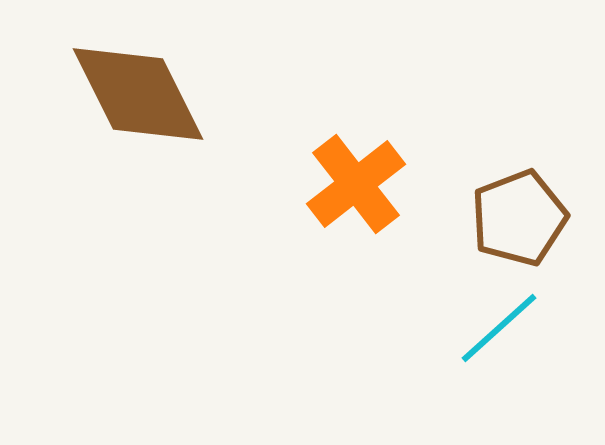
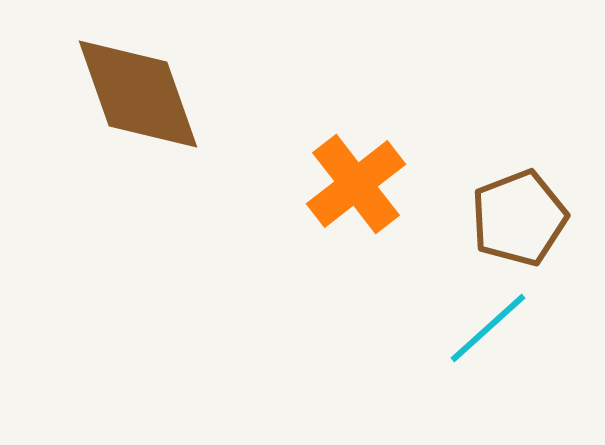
brown diamond: rotated 7 degrees clockwise
cyan line: moved 11 px left
